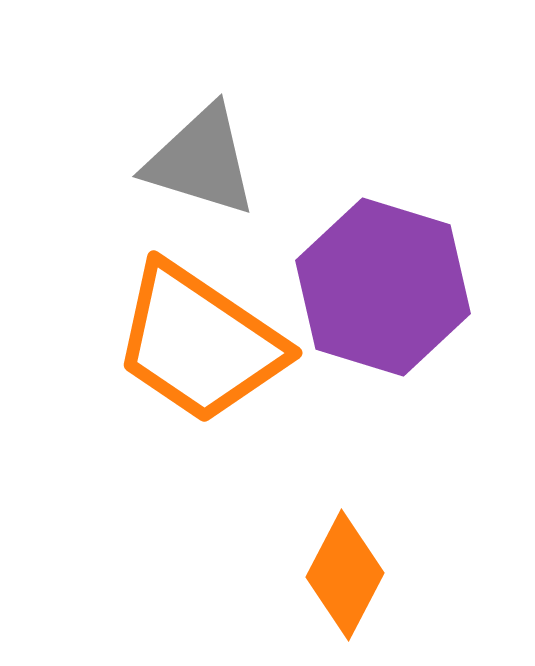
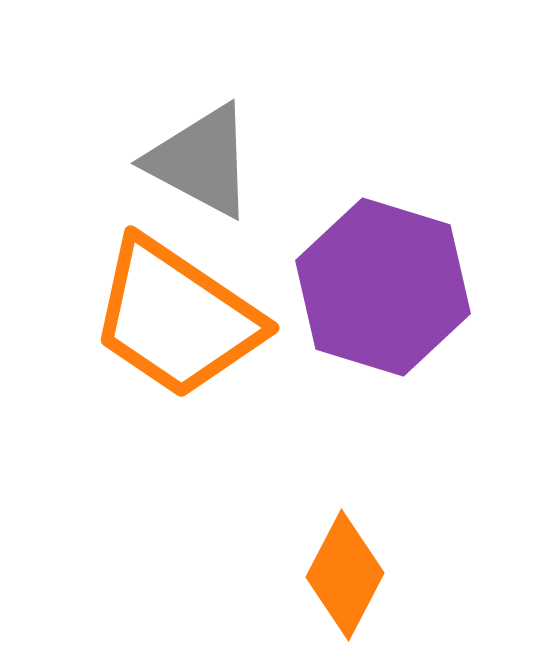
gray triangle: rotated 11 degrees clockwise
orange trapezoid: moved 23 px left, 25 px up
